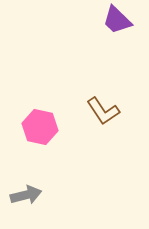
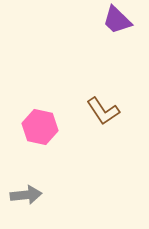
gray arrow: rotated 8 degrees clockwise
